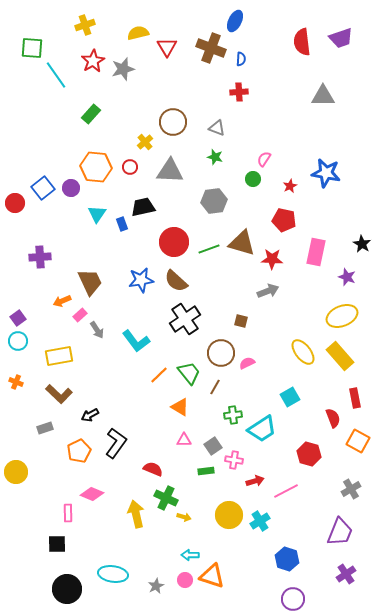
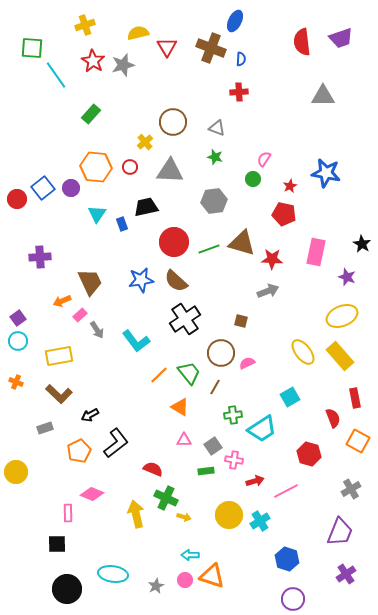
red star at (93, 61): rotated 10 degrees counterclockwise
gray star at (123, 69): moved 4 px up
red circle at (15, 203): moved 2 px right, 4 px up
black trapezoid at (143, 207): moved 3 px right
red pentagon at (284, 220): moved 6 px up
black L-shape at (116, 443): rotated 16 degrees clockwise
